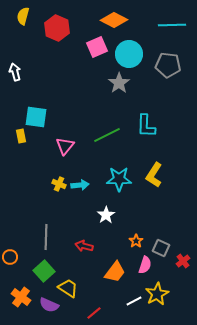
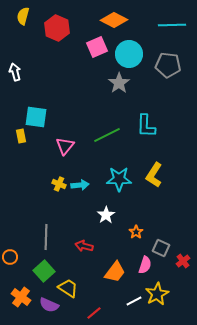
orange star: moved 9 px up
